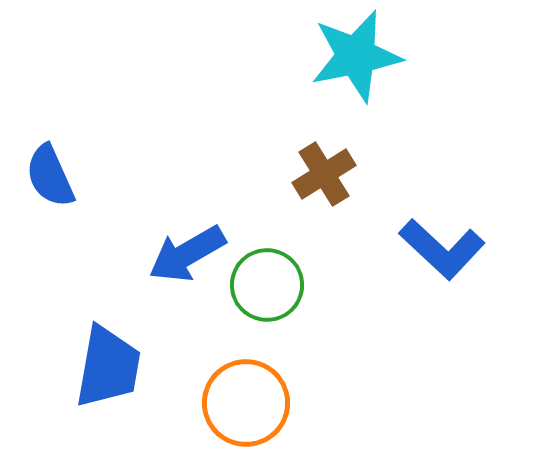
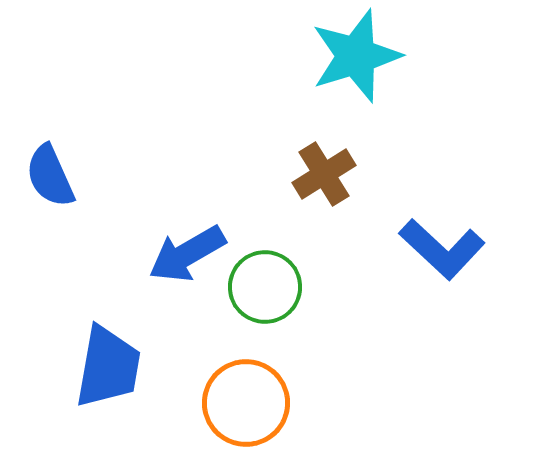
cyan star: rotated 6 degrees counterclockwise
green circle: moved 2 px left, 2 px down
